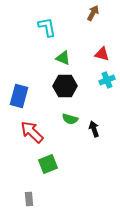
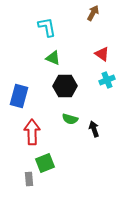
red triangle: rotated 21 degrees clockwise
green triangle: moved 10 px left
red arrow: rotated 45 degrees clockwise
green square: moved 3 px left, 1 px up
gray rectangle: moved 20 px up
